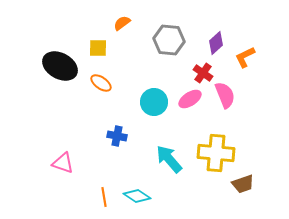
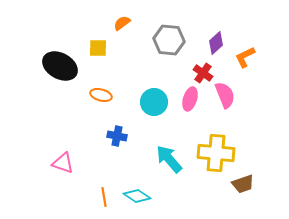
orange ellipse: moved 12 px down; rotated 20 degrees counterclockwise
pink ellipse: rotated 40 degrees counterclockwise
